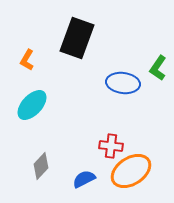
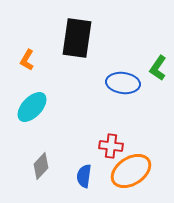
black rectangle: rotated 12 degrees counterclockwise
cyan ellipse: moved 2 px down
blue semicircle: moved 3 px up; rotated 55 degrees counterclockwise
